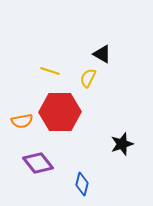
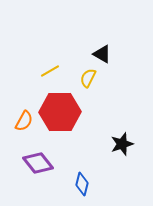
yellow line: rotated 48 degrees counterclockwise
orange semicircle: moved 2 px right; rotated 50 degrees counterclockwise
